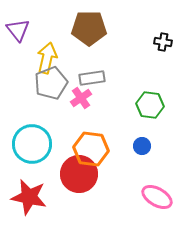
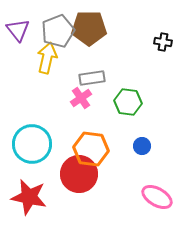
gray pentagon: moved 7 px right, 52 px up
green hexagon: moved 22 px left, 3 px up
